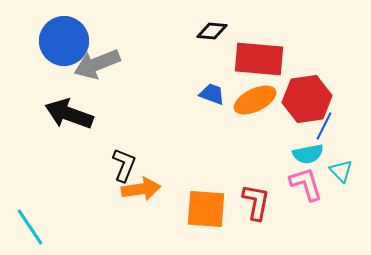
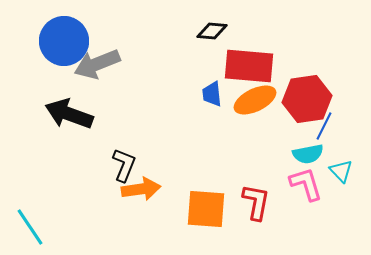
red rectangle: moved 10 px left, 7 px down
blue trapezoid: rotated 116 degrees counterclockwise
